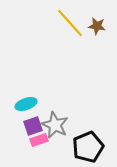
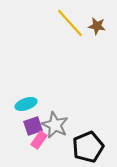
pink rectangle: rotated 36 degrees counterclockwise
